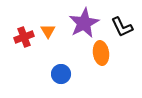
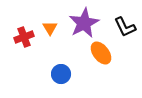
black L-shape: moved 3 px right
orange triangle: moved 2 px right, 3 px up
orange ellipse: rotated 30 degrees counterclockwise
